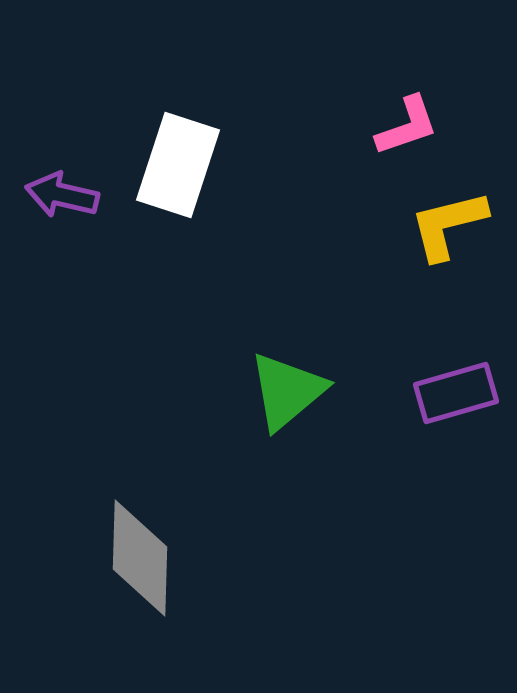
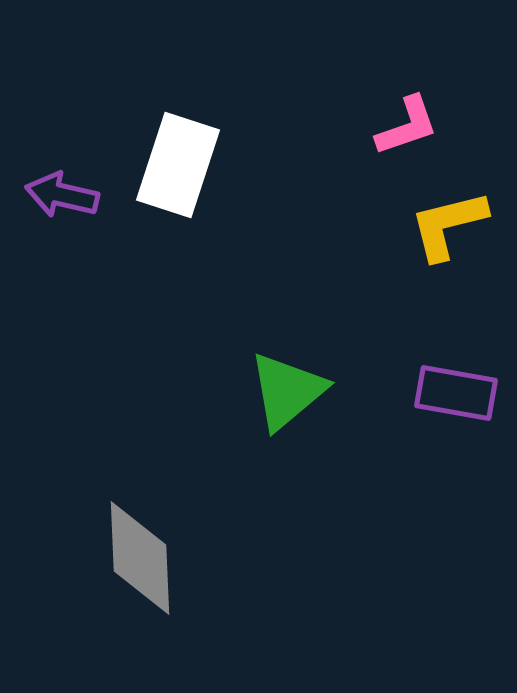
purple rectangle: rotated 26 degrees clockwise
gray diamond: rotated 4 degrees counterclockwise
